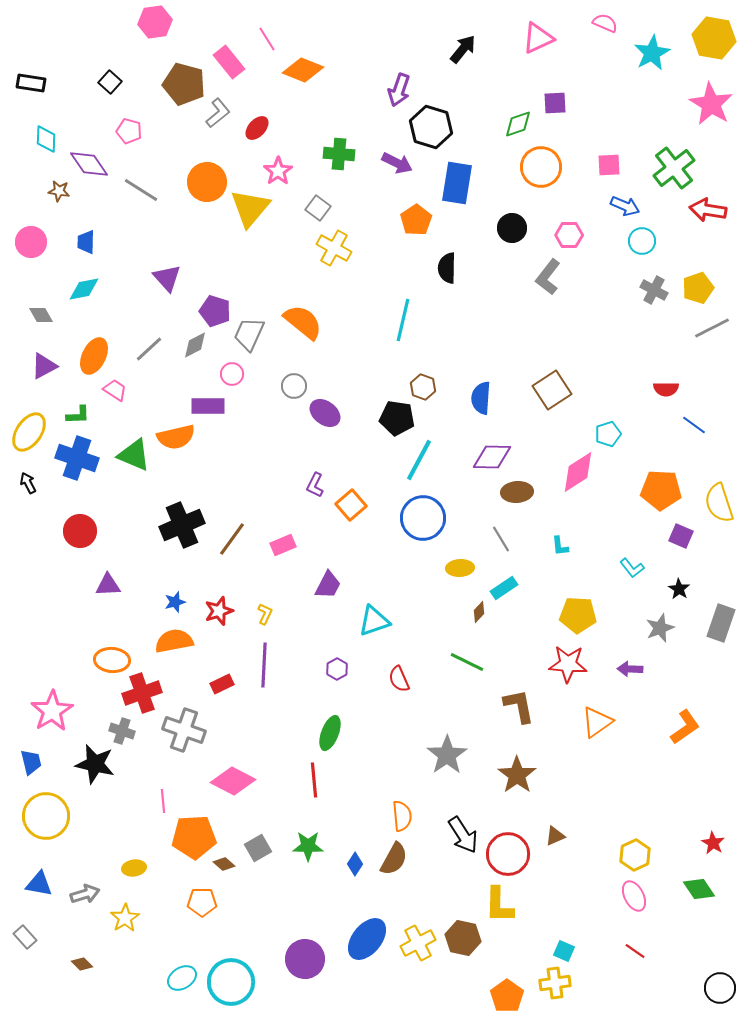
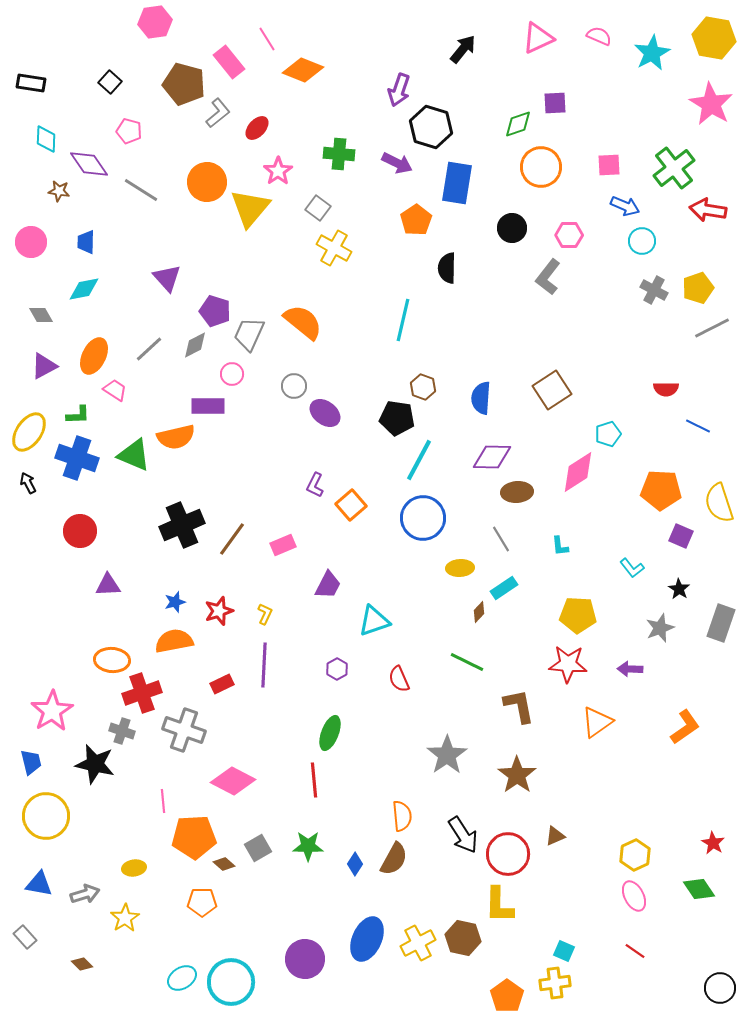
pink semicircle at (605, 23): moved 6 px left, 13 px down
blue line at (694, 425): moved 4 px right, 1 px down; rotated 10 degrees counterclockwise
blue ellipse at (367, 939): rotated 15 degrees counterclockwise
